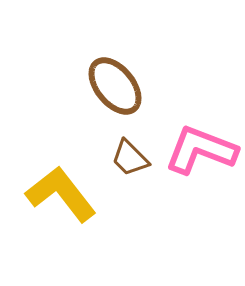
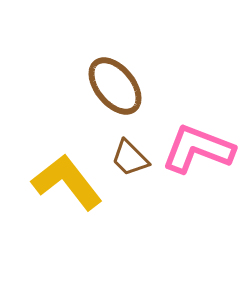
pink L-shape: moved 3 px left, 1 px up
yellow L-shape: moved 6 px right, 12 px up
